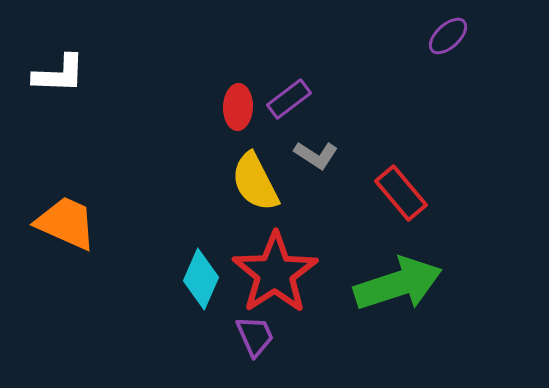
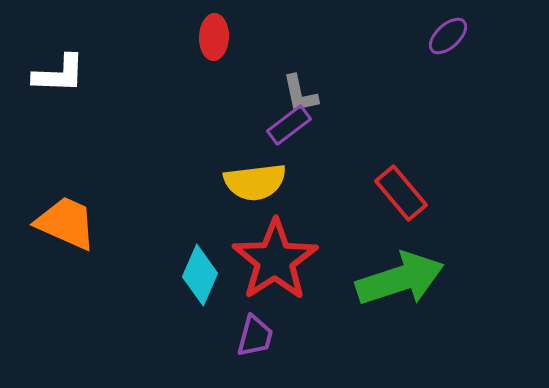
purple rectangle: moved 26 px down
red ellipse: moved 24 px left, 70 px up
gray L-shape: moved 16 px left, 61 px up; rotated 45 degrees clockwise
yellow semicircle: rotated 70 degrees counterclockwise
red star: moved 13 px up
cyan diamond: moved 1 px left, 4 px up
green arrow: moved 2 px right, 5 px up
purple trapezoid: rotated 39 degrees clockwise
